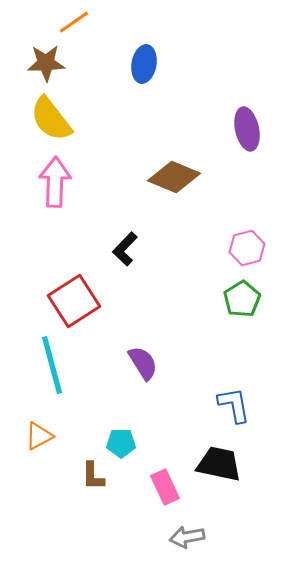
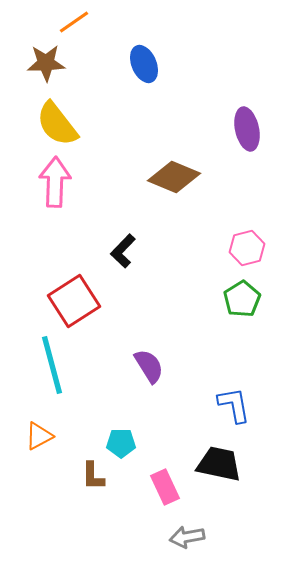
blue ellipse: rotated 33 degrees counterclockwise
yellow semicircle: moved 6 px right, 5 px down
black L-shape: moved 2 px left, 2 px down
purple semicircle: moved 6 px right, 3 px down
